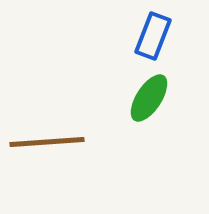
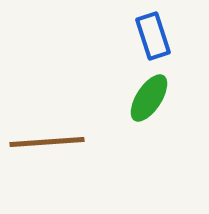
blue rectangle: rotated 39 degrees counterclockwise
